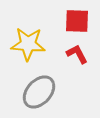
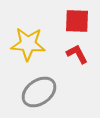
gray ellipse: rotated 12 degrees clockwise
